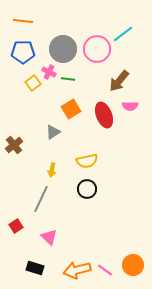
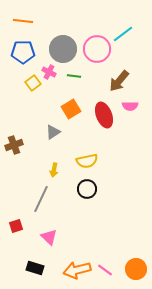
green line: moved 6 px right, 3 px up
brown cross: rotated 18 degrees clockwise
yellow arrow: moved 2 px right
red square: rotated 16 degrees clockwise
orange circle: moved 3 px right, 4 px down
